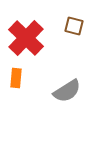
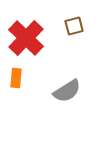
brown square: rotated 30 degrees counterclockwise
